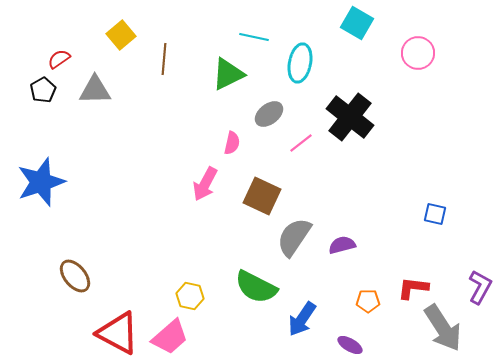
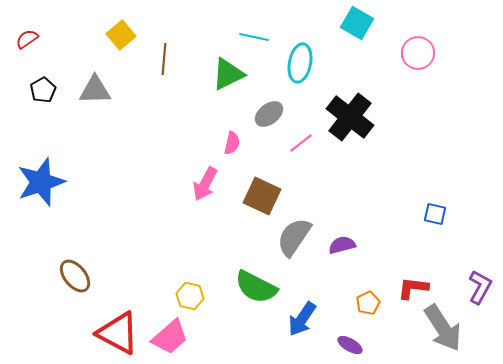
red semicircle: moved 32 px left, 20 px up
orange pentagon: moved 2 px down; rotated 25 degrees counterclockwise
